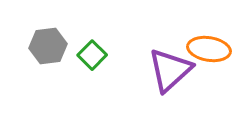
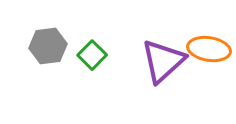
purple triangle: moved 7 px left, 9 px up
